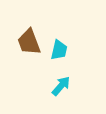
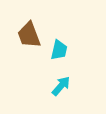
brown trapezoid: moved 7 px up
